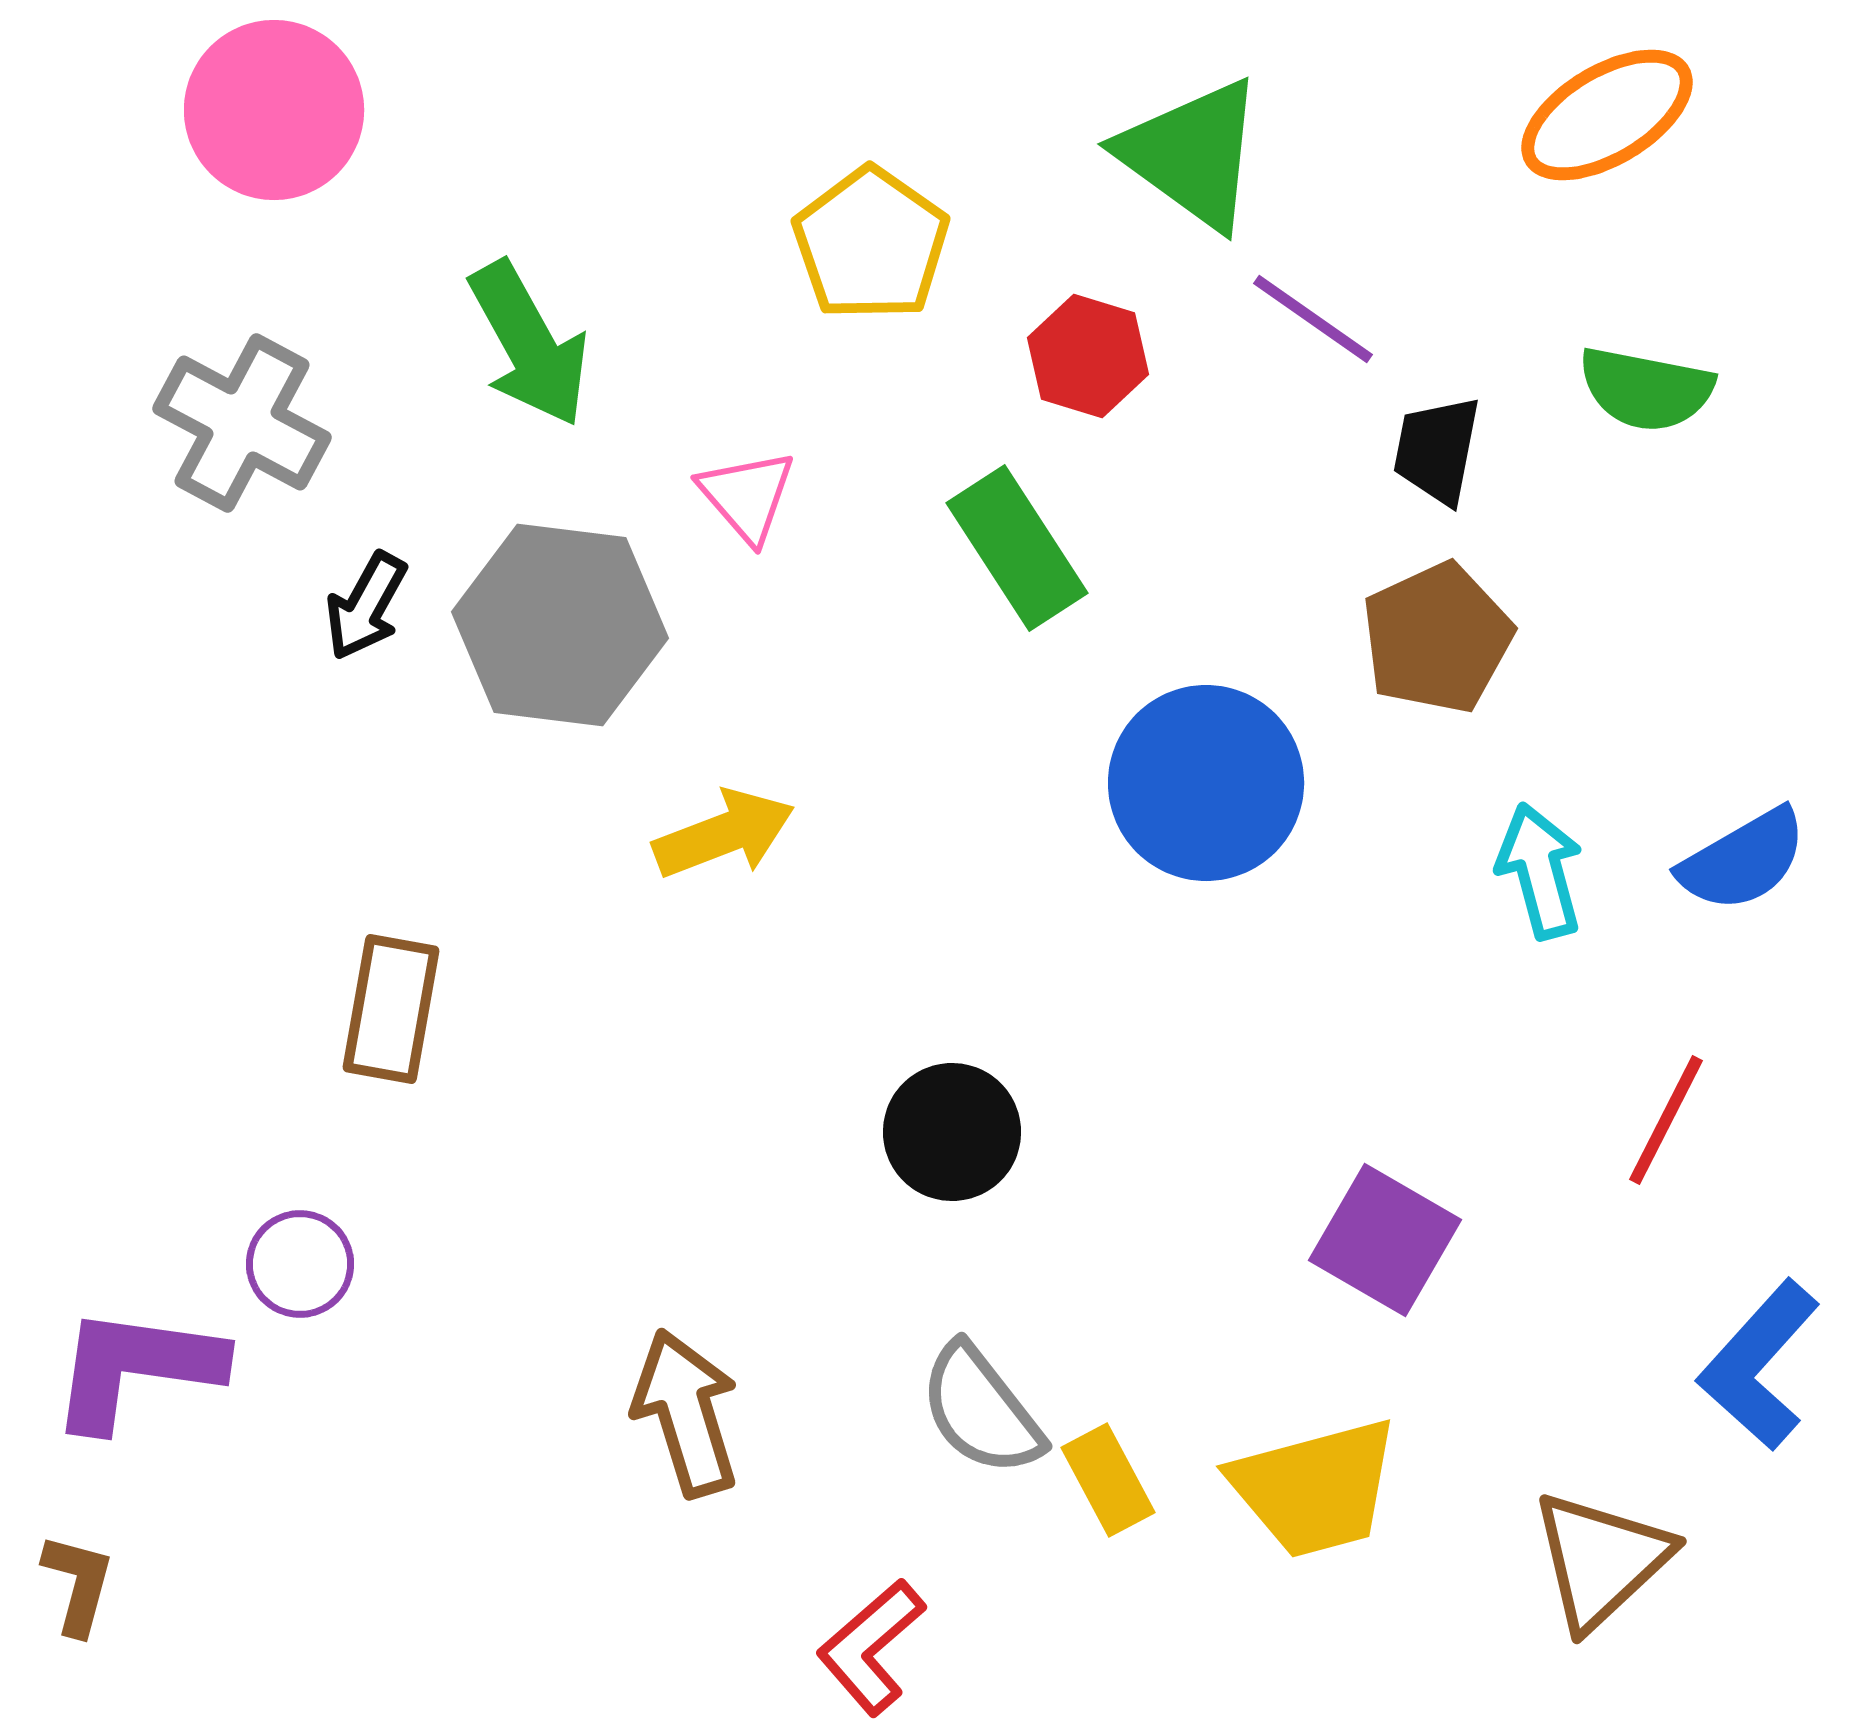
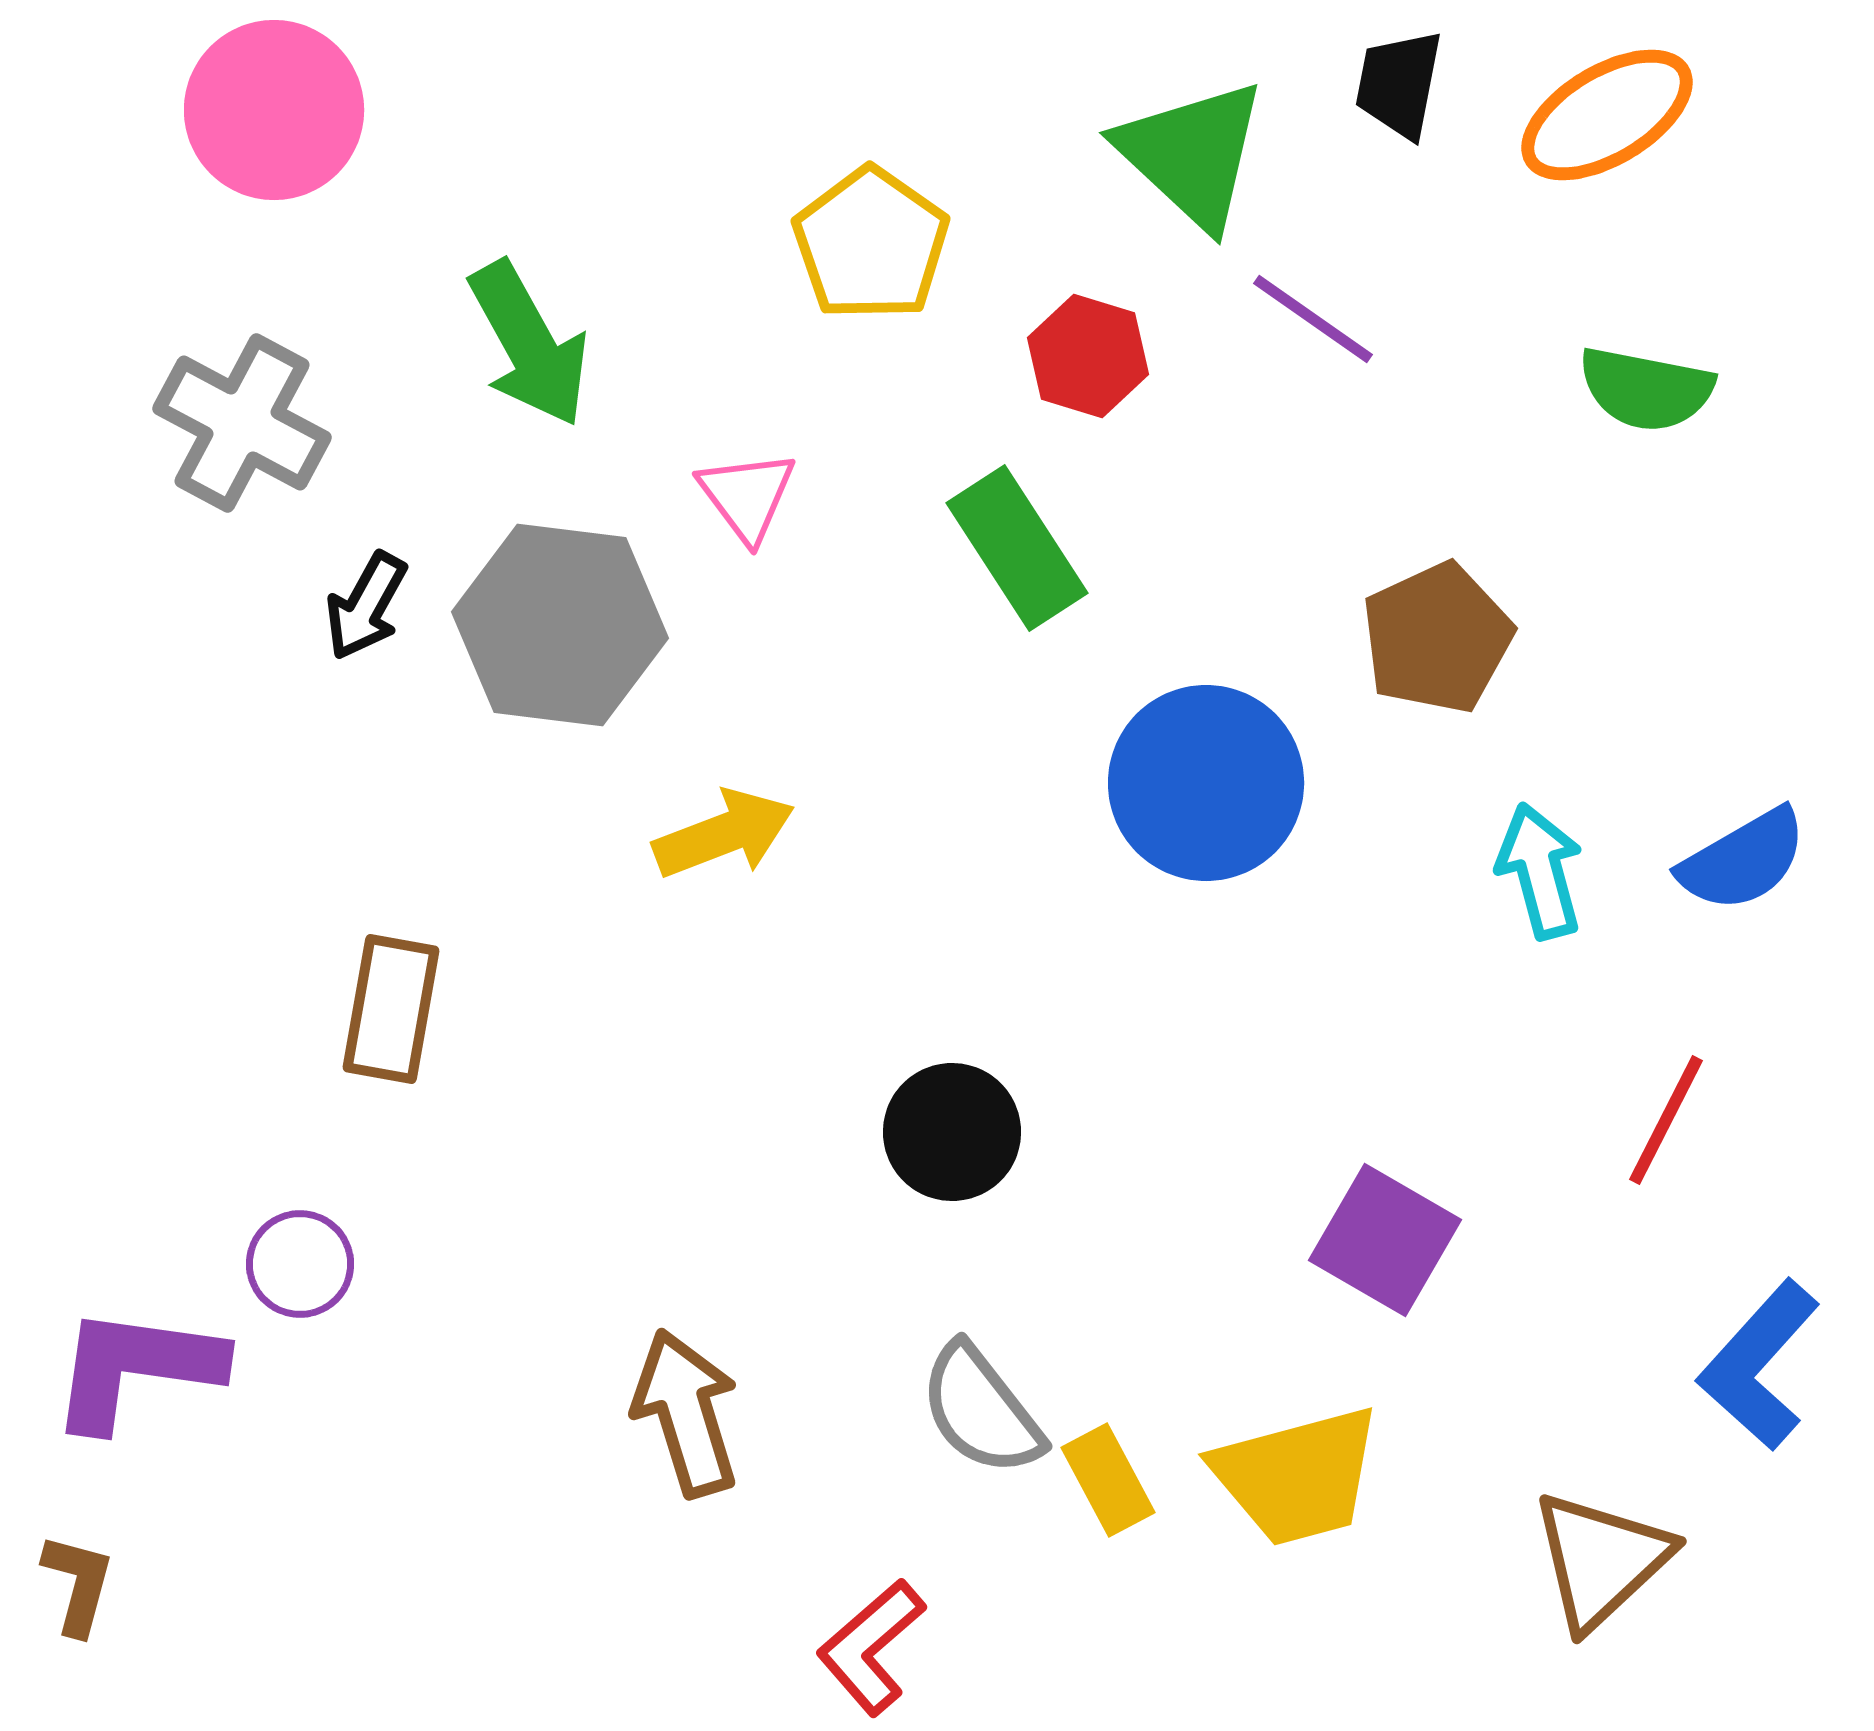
green triangle: rotated 7 degrees clockwise
black trapezoid: moved 38 px left, 366 px up
pink triangle: rotated 4 degrees clockwise
yellow trapezoid: moved 18 px left, 12 px up
